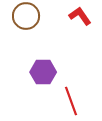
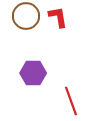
red L-shape: moved 22 px left, 1 px down; rotated 25 degrees clockwise
purple hexagon: moved 10 px left, 1 px down
